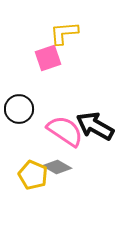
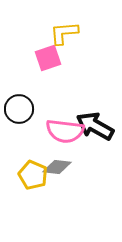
pink semicircle: rotated 153 degrees clockwise
gray diamond: rotated 24 degrees counterclockwise
